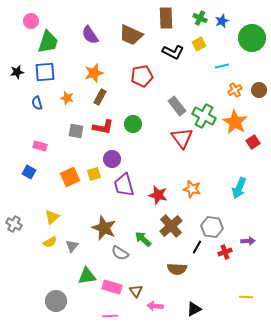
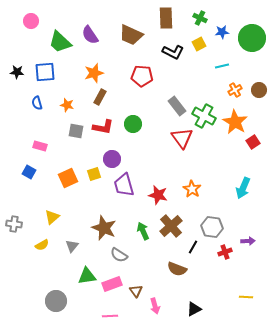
blue star at (222, 21): moved 11 px down; rotated 16 degrees clockwise
green trapezoid at (48, 42): moved 12 px right; rotated 115 degrees clockwise
black star at (17, 72): rotated 16 degrees clockwise
red pentagon at (142, 76): rotated 15 degrees clockwise
orange star at (67, 98): moved 7 px down
orange square at (70, 177): moved 2 px left, 1 px down
cyan arrow at (239, 188): moved 4 px right
orange star at (192, 189): rotated 18 degrees clockwise
gray cross at (14, 224): rotated 21 degrees counterclockwise
green arrow at (143, 239): moved 8 px up; rotated 24 degrees clockwise
yellow semicircle at (50, 242): moved 8 px left, 3 px down
black line at (197, 247): moved 4 px left
gray semicircle at (120, 253): moved 1 px left, 2 px down
brown semicircle at (177, 269): rotated 18 degrees clockwise
pink rectangle at (112, 287): moved 3 px up; rotated 36 degrees counterclockwise
pink arrow at (155, 306): rotated 112 degrees counterclockwise
